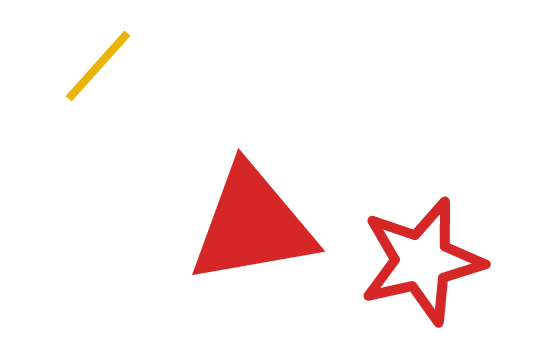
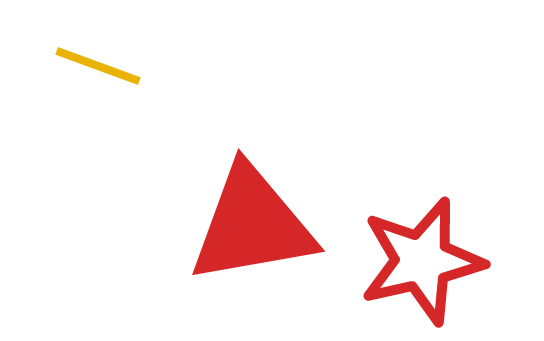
yellow line: rotated 68 degrees clockwise
